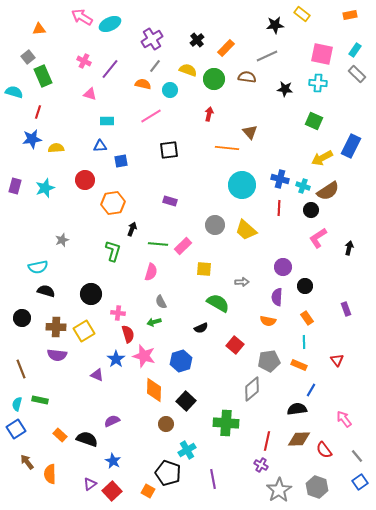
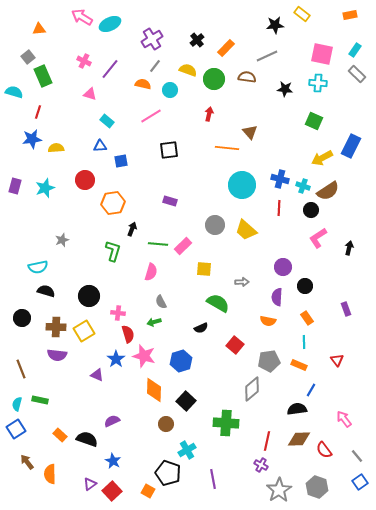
cyan rectangle at (107, 121): rotated 40 degrees clockwise
black circle at (91, 294): moved 2 px left, 2 px down
